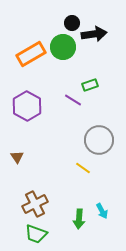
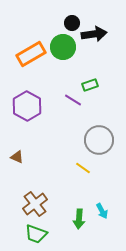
brown triangle: rotated 32 degrees counterclockwise
brown cross: rotated 10 degrees counterclockwise
